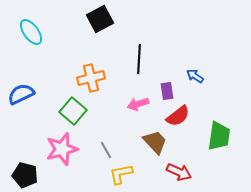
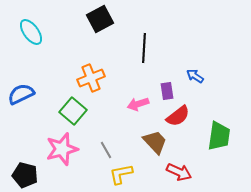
black line: moved 5 px right, 11 px up
orange cross: rotated 8 degrees counterclockwise
